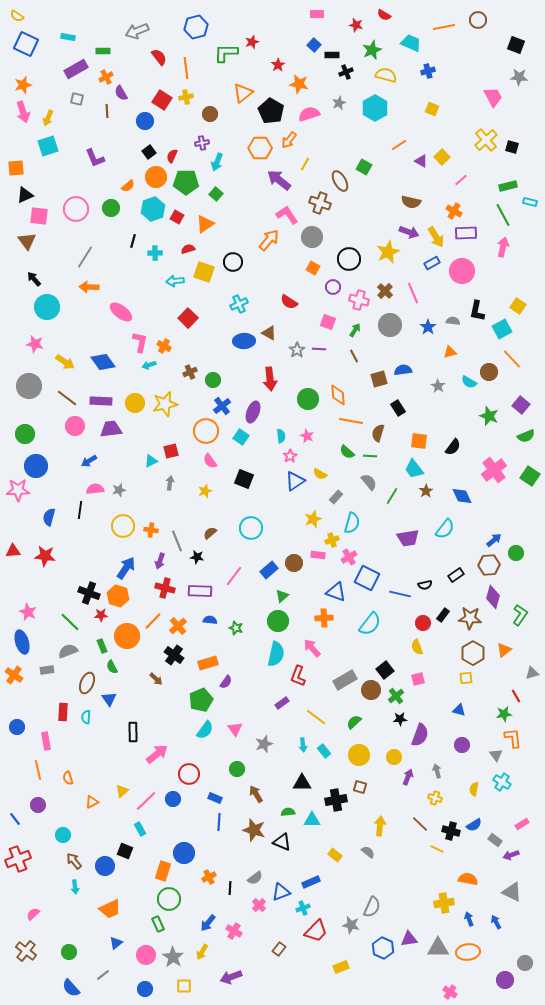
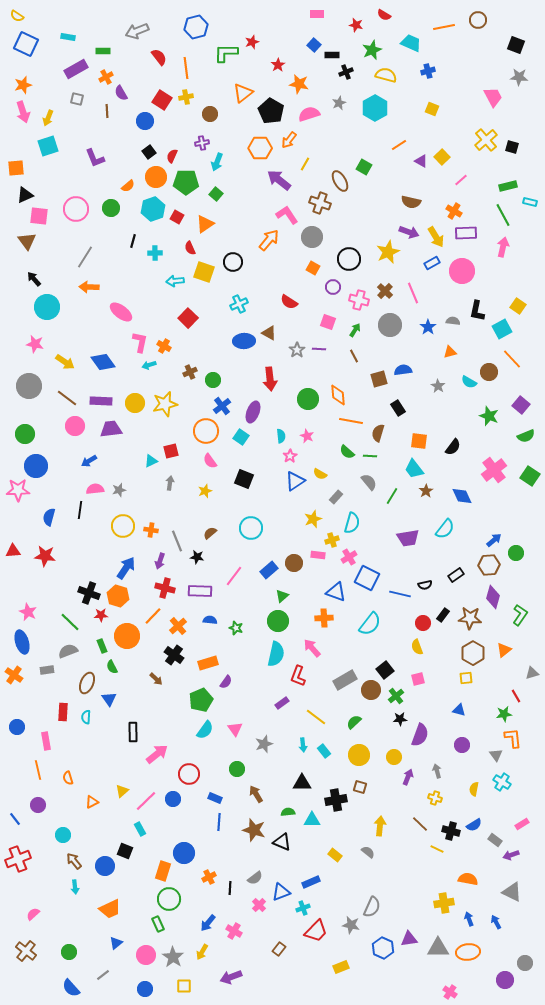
red semicircle at (188, 249): moved 2 px right, 1 px up; rotated 96 degrees counterclockwise
orange line at (153, 621): moved 5 px up
